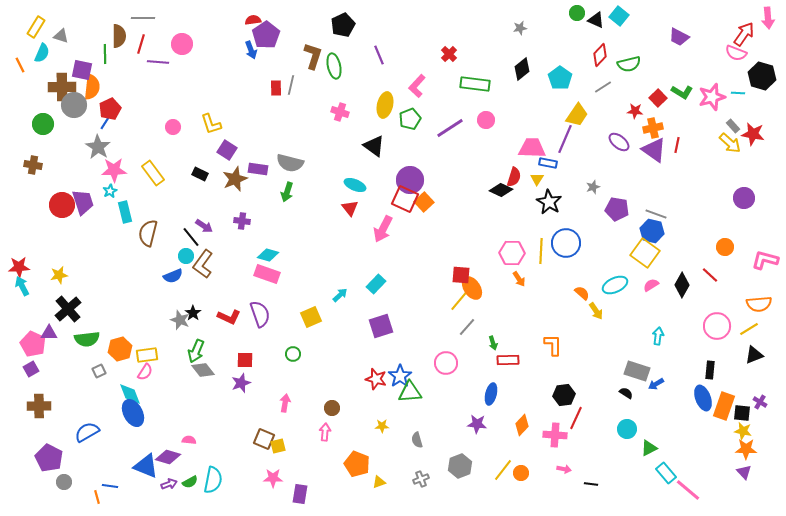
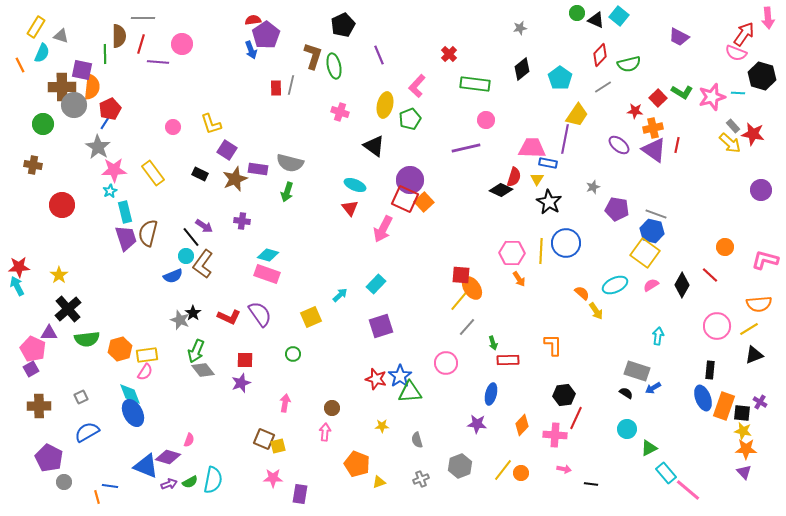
purple line at (450, 128): moved 16 px right, 20 px down; rotated 20 degrees clockwise
purple line at (565, 139): rotated 12 degrees counterclockwise
purple ellipse at (619, 142): moved 3 px down
purple circle at (744, 198): moved 17 px right, 8 px up
purple trapezoid at (83, 202): moved 43 px right, 36 px down
yellow star at (59, 275): rotated 24 degrees counterclockwise
cyan arrow at (22, 286): moved 5 px left
purple semicircle at (260, 314): rotated 16 degrees counterclockwise
pink pentagon at (33, 344): moved 5 px down
gray square at (99, 371): moved 18 px left, 26 px down
blue arrow at (656, 384): moved 3 px left, 4 px down
pink semicircle at (189, 440): rotated 104 degrees clockwise
